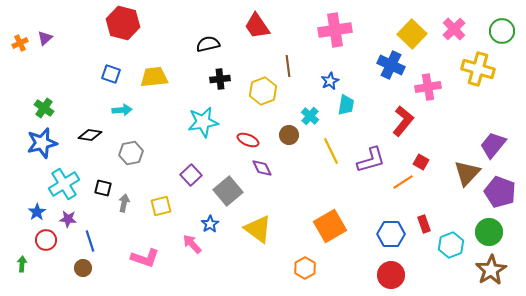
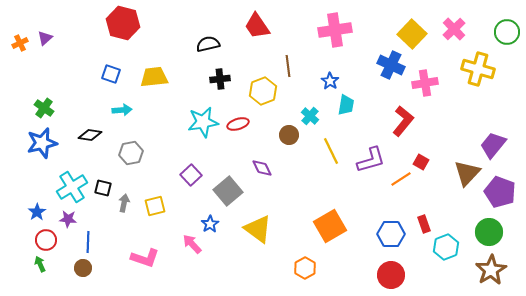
green circle at (502, 31): moved 5 px right, 1 px down
blue star at (330, 81): rotated 12 degrees counterclockwise
pink cross at (428, 87): moved 3 px left, 4 px up
red ellipse at (248, 140): moved 10 px left, 16 px up; rotated 40 degrees counterclockwise
orange line at (403, 182): moved 2 px left, 3 px up
cyan cross at (64, 184): moved 8 px right, 3 px down
yellow square at (161, 206): moved 6 px left
blue line at (90, 241): moved 2 px left, 1 px down; rotated 20 degrees clockwise
cyan hexagon at (451, 245): moved 5 px left, 2 px down
green arrow at (22, 264): moved 18 px right; rotated 28 degrees counterclockwise
